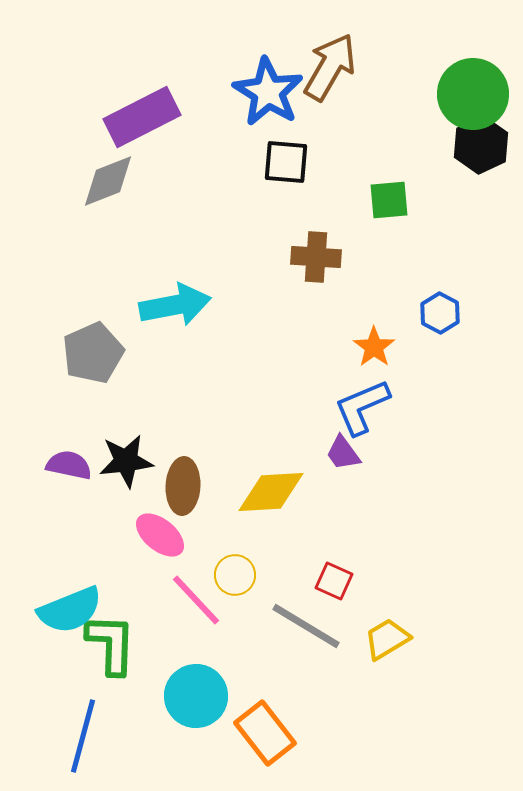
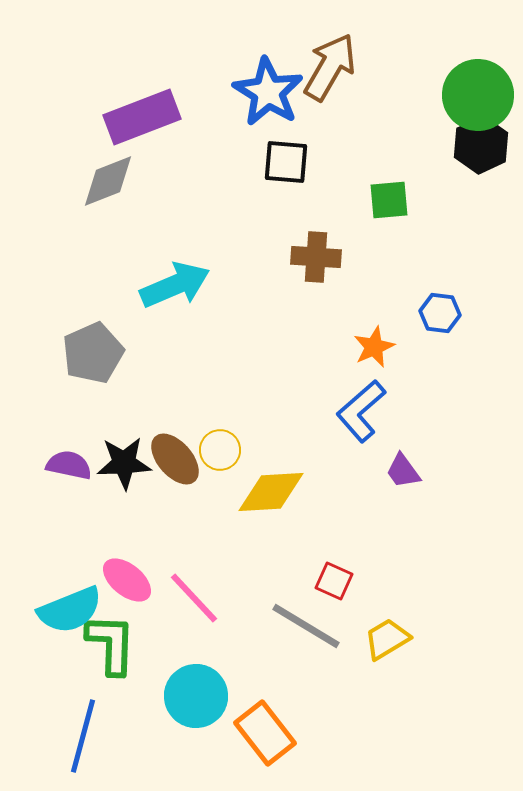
green circle: moved 5 px right, 1 px down
purple rectangle: rotated 6 degrees clockwise
cyan arrow: moved 20 px up; rotated 12 degrees counterclockwise
blue hexagon: rotated 21 degrees counterclockwise
orange star: rotated 12 degrees clockwise
blue L-shape: moved 1 px left, 4 px down; rotated 18 degrees counterclockwise
purple trapezoid: moved 60 px right, 18 px down
black star: moved 2 px left, 2 px down; rotated 4 degrees clockwise
brown ellipse: moved 8 px left, 27 px up; rotated 44 degrees counterclockwise
pink ellipse: moved 33 px left, 45 px down
yellow circle: moved 15 px left, 125 px up
pink line: moved 2 px left, 2 px up
